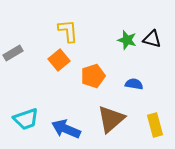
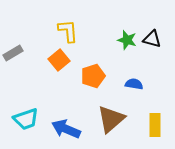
yellow rectangle: rotated 15 degrees clockwise
